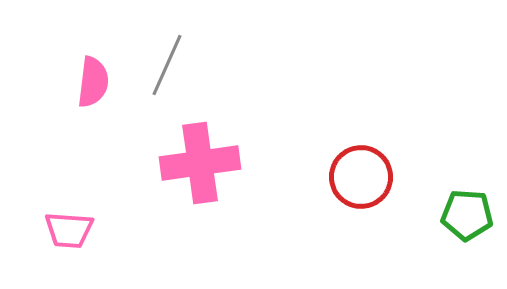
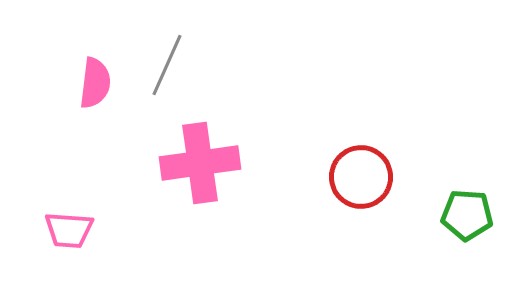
pink semicircle: moved 2 px right, 1 px down
